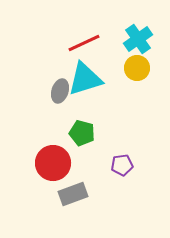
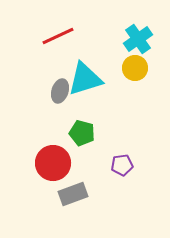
red line: moved 26 px left, 7 px up
yellow circle: moved 2 px left
